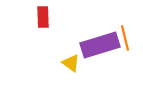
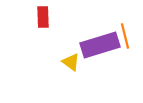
orange line: moved 2 px up
yellow triangle: moved 1 px up
